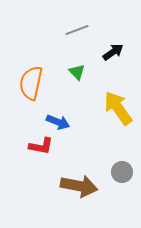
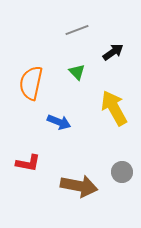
yellow arrow: moved 4 px left; rotated 6 degrees clockwise
blue arrow: moved 1 px right
red L-shape: moved 13 px left, 17 px down
